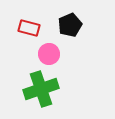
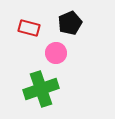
black pentagon: moved 2 px up
pink circle: moved 7 px right, 1 px up
